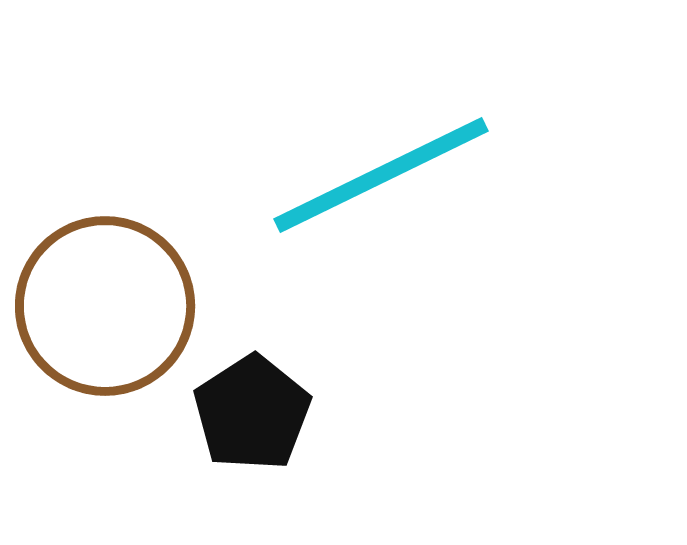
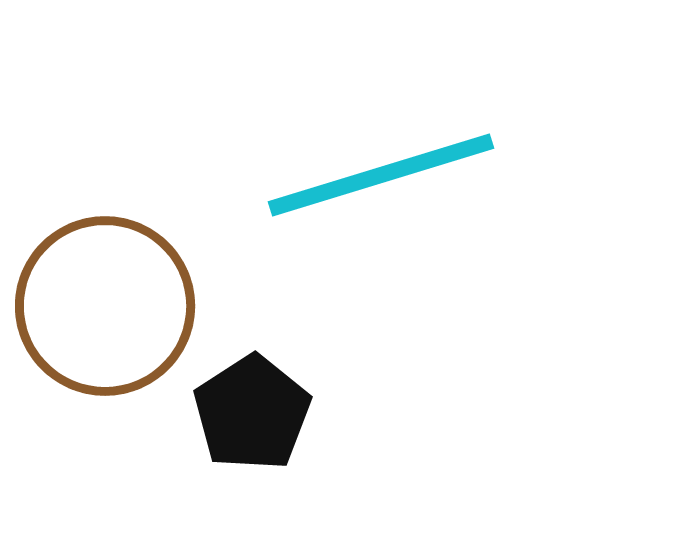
cyan line: rotated 9 degrees clockwise
